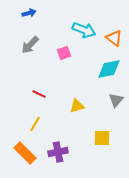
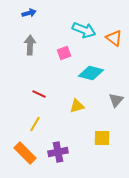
gray arrow: rotated 138 degrees clockwise
cyan diamond: moved 18 px left, 4 px down; rotated 25 degrees clockwise
